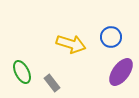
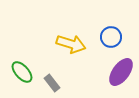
green ellipse: rotated 15 degrees counterclockwise
